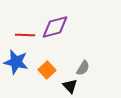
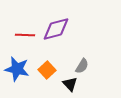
purple diamond: moved 1 px right, 2 px down
blue star: moved 1 px right, 7 px down
gray semicircle: moved 1 px left, 2 px up
black triangle: moved 2 px up
